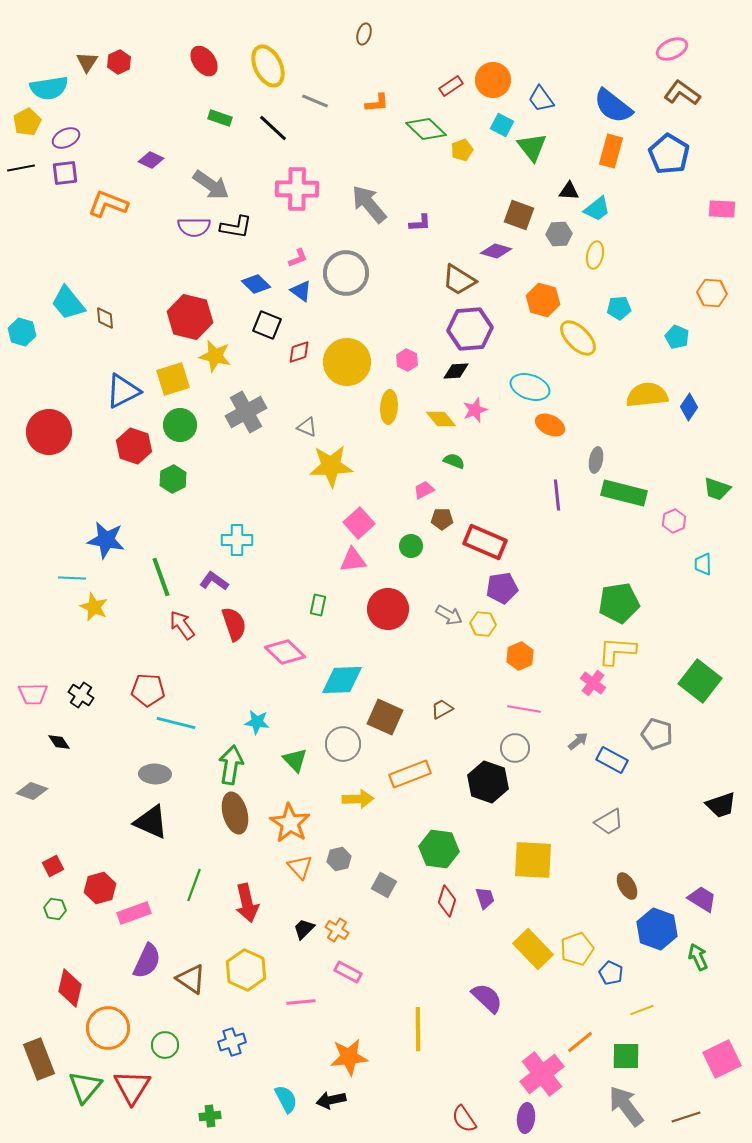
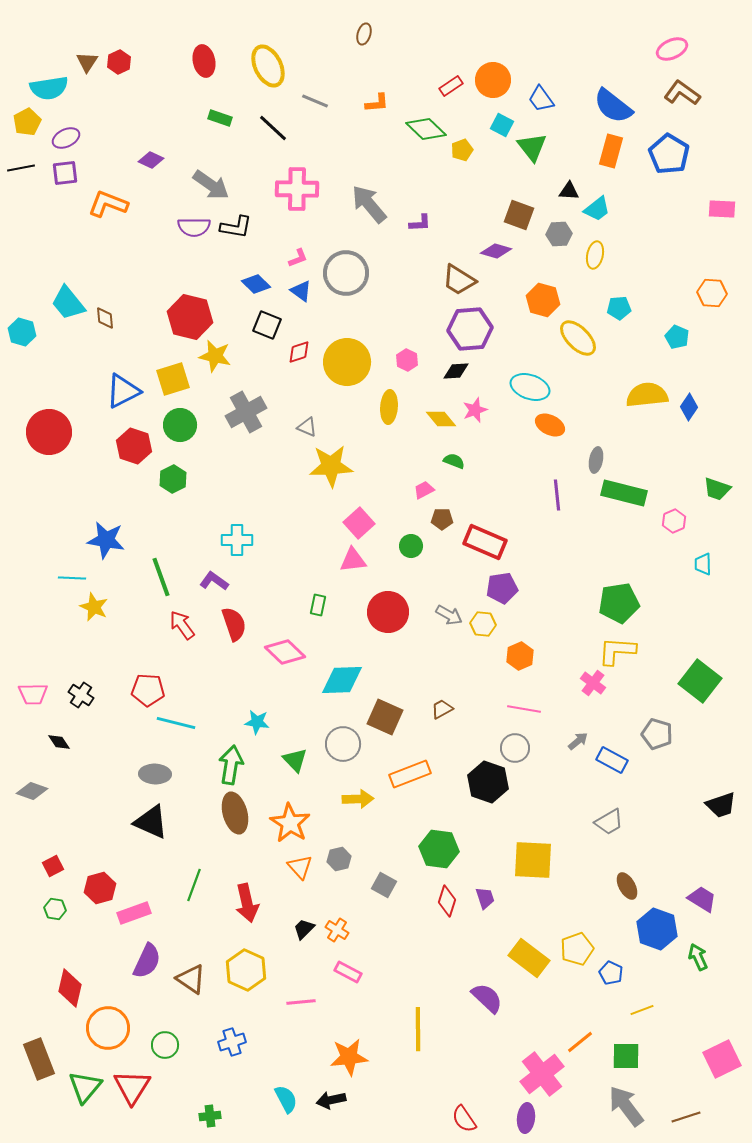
red ellipse at (204, 61): rotated 24 degrees clockwise
red circle at (388, 609): moved 3 px down
yellow rectangle at (533, 949): moved 4 px left, 9 px down; rotated 9 degrees counterclockwise
